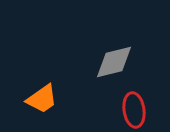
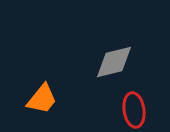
orange trapezoid: rotated 16 degrees counterclockwise
